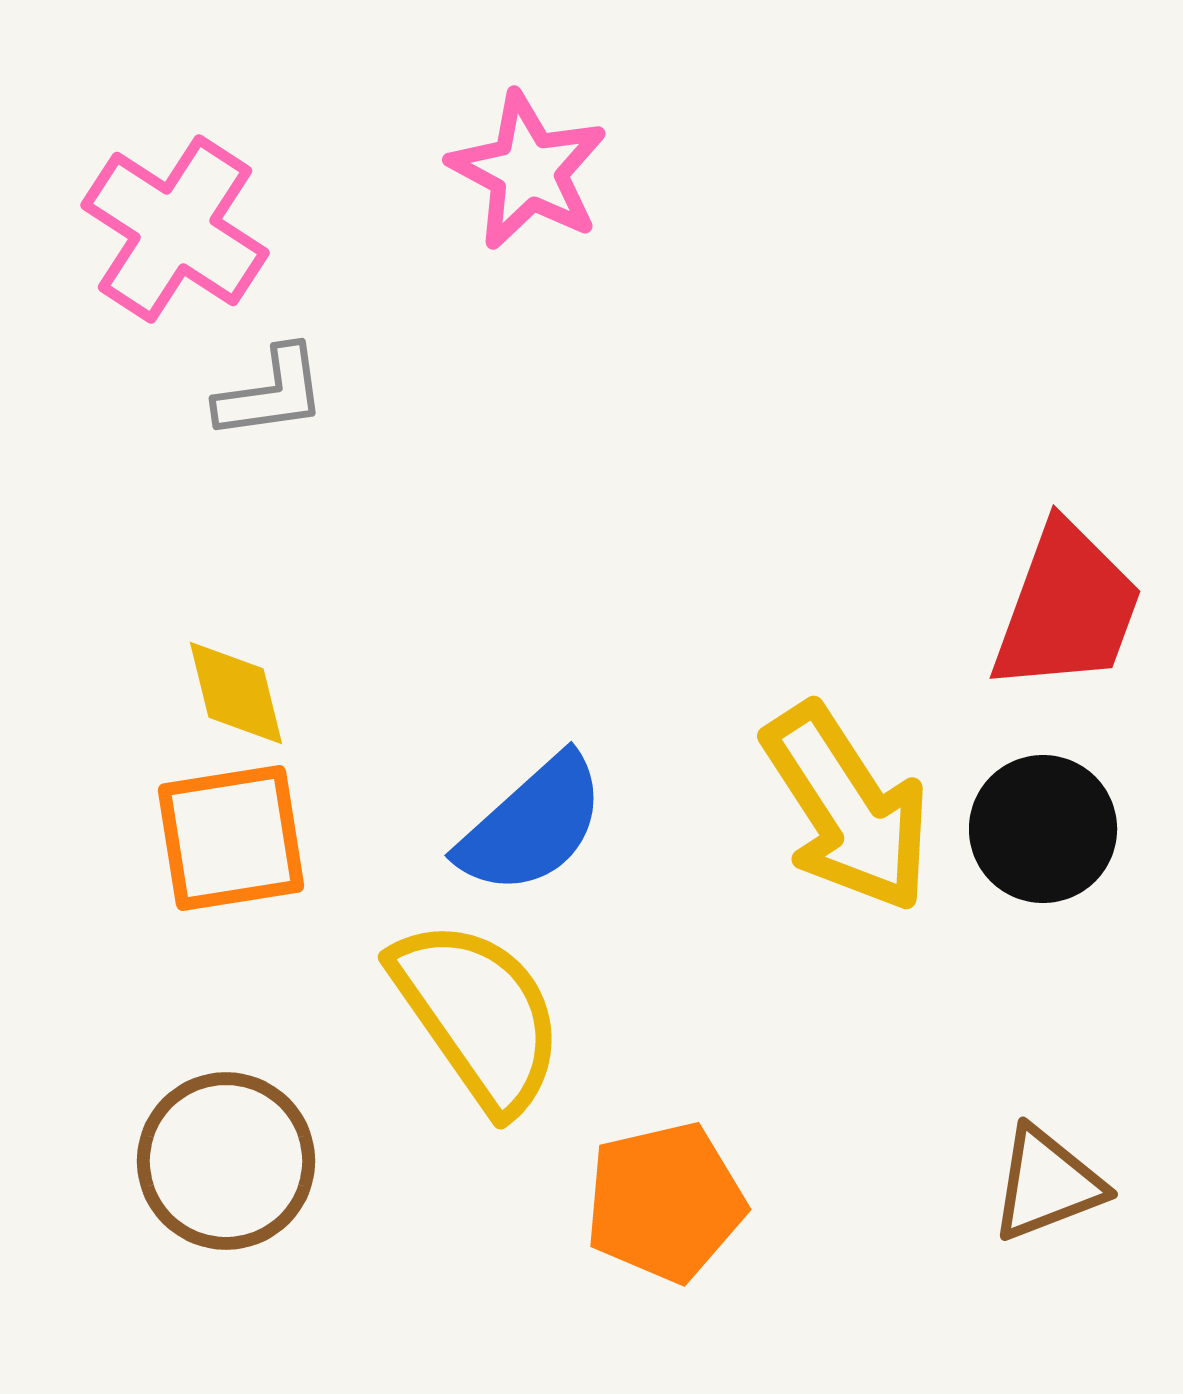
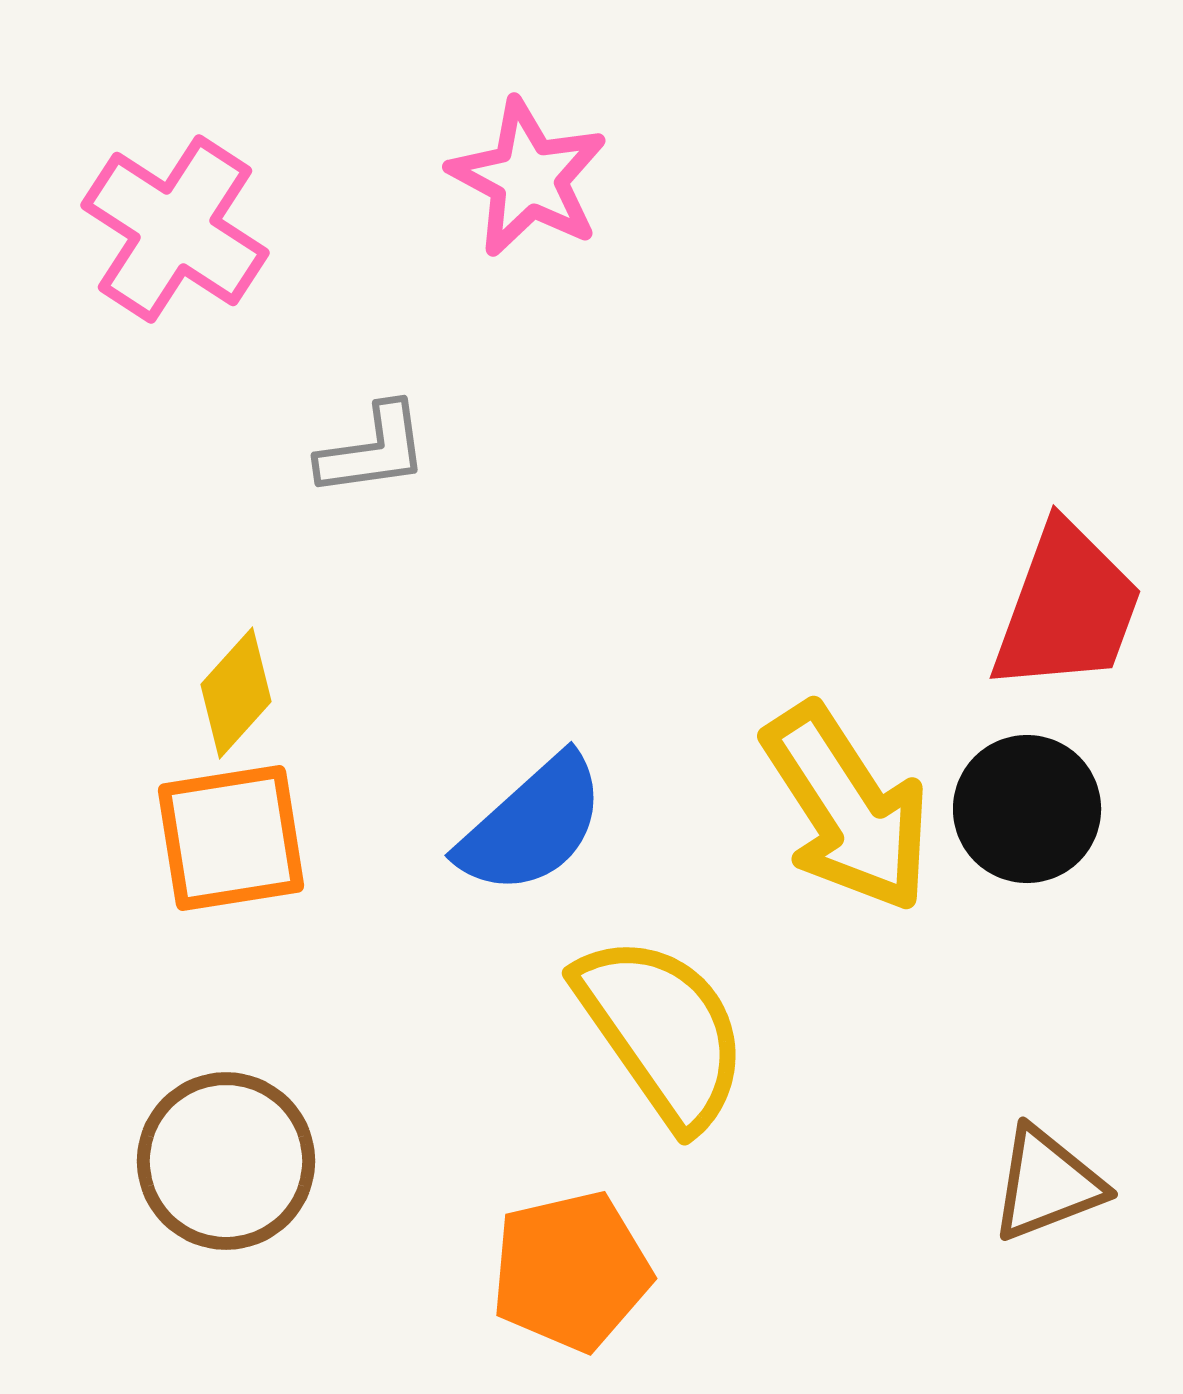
pink star: moved 7 px down
gray L-shape: moved 102 px right, 57 px down
yellow diamond: rotated 56 degrees clockwise
black circle: moved 16 px left, 20 px up
yellow semicircle: moved 184 px right, 16 px down
orange pentagon: moved 94 px left, 69 px down
